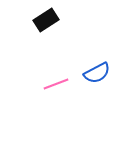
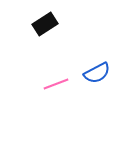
black rectangle: moved 1 px left, 4 px down
